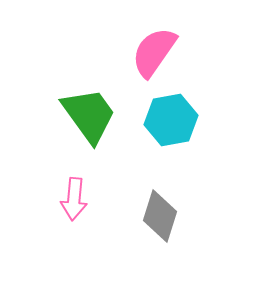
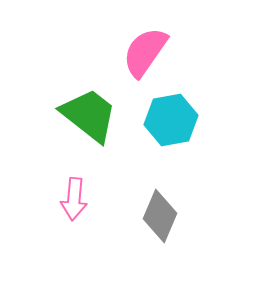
pink semicircle: moved 9 px left
green trapezoid: rotated 16 degrees counterclockwise
gray diamond: rotated 6 degrees clockwise
